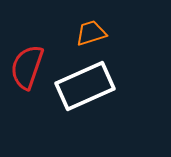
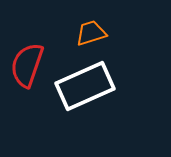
red semicircle: moved 2 px up
